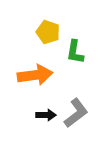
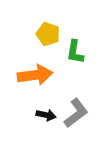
yellow pentagon: moved 2 px down
black arrow: rotated 12 degrees clockwise
